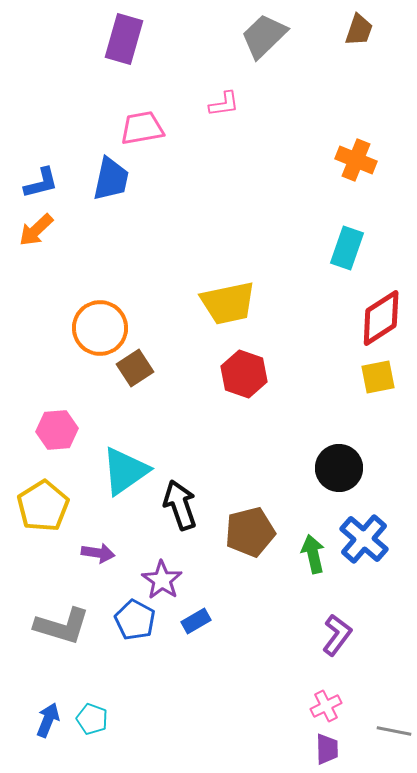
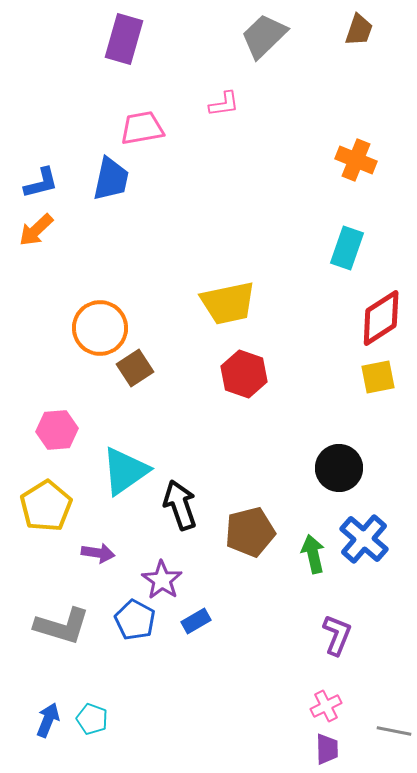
yellow pentagon: moved 3 px right
purple L-shape: rotated 15 degrees counterclockwise
